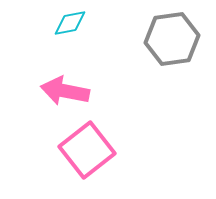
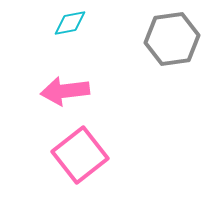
pink arrow: rotated 18 degrees counterclockwise
pink square: moved 7 px left, 5 px down
